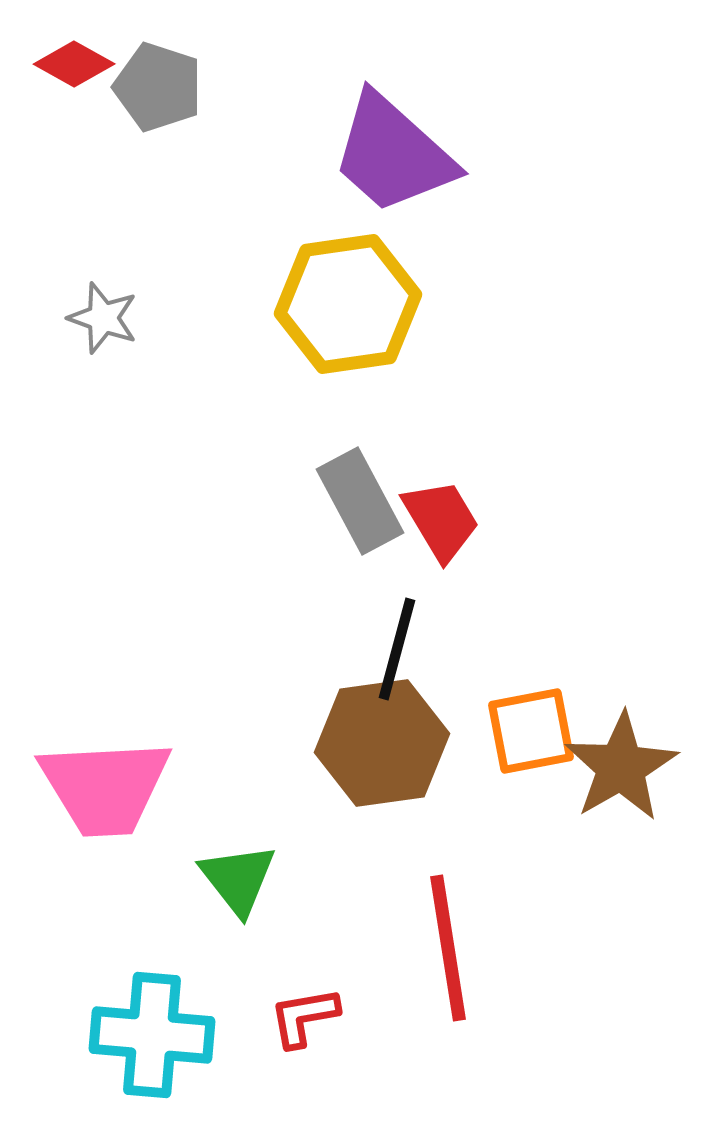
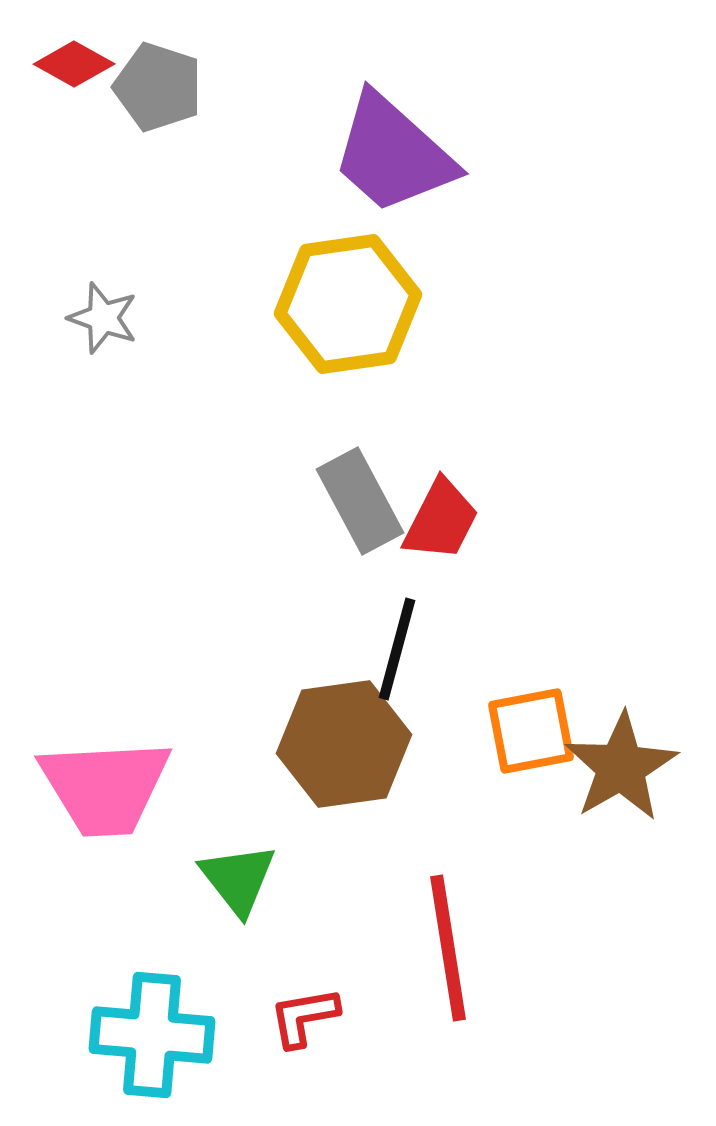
red trapezoid: rotated 58 degrees clockwise
brown hexagon: moved 38 px left, 1 px down
